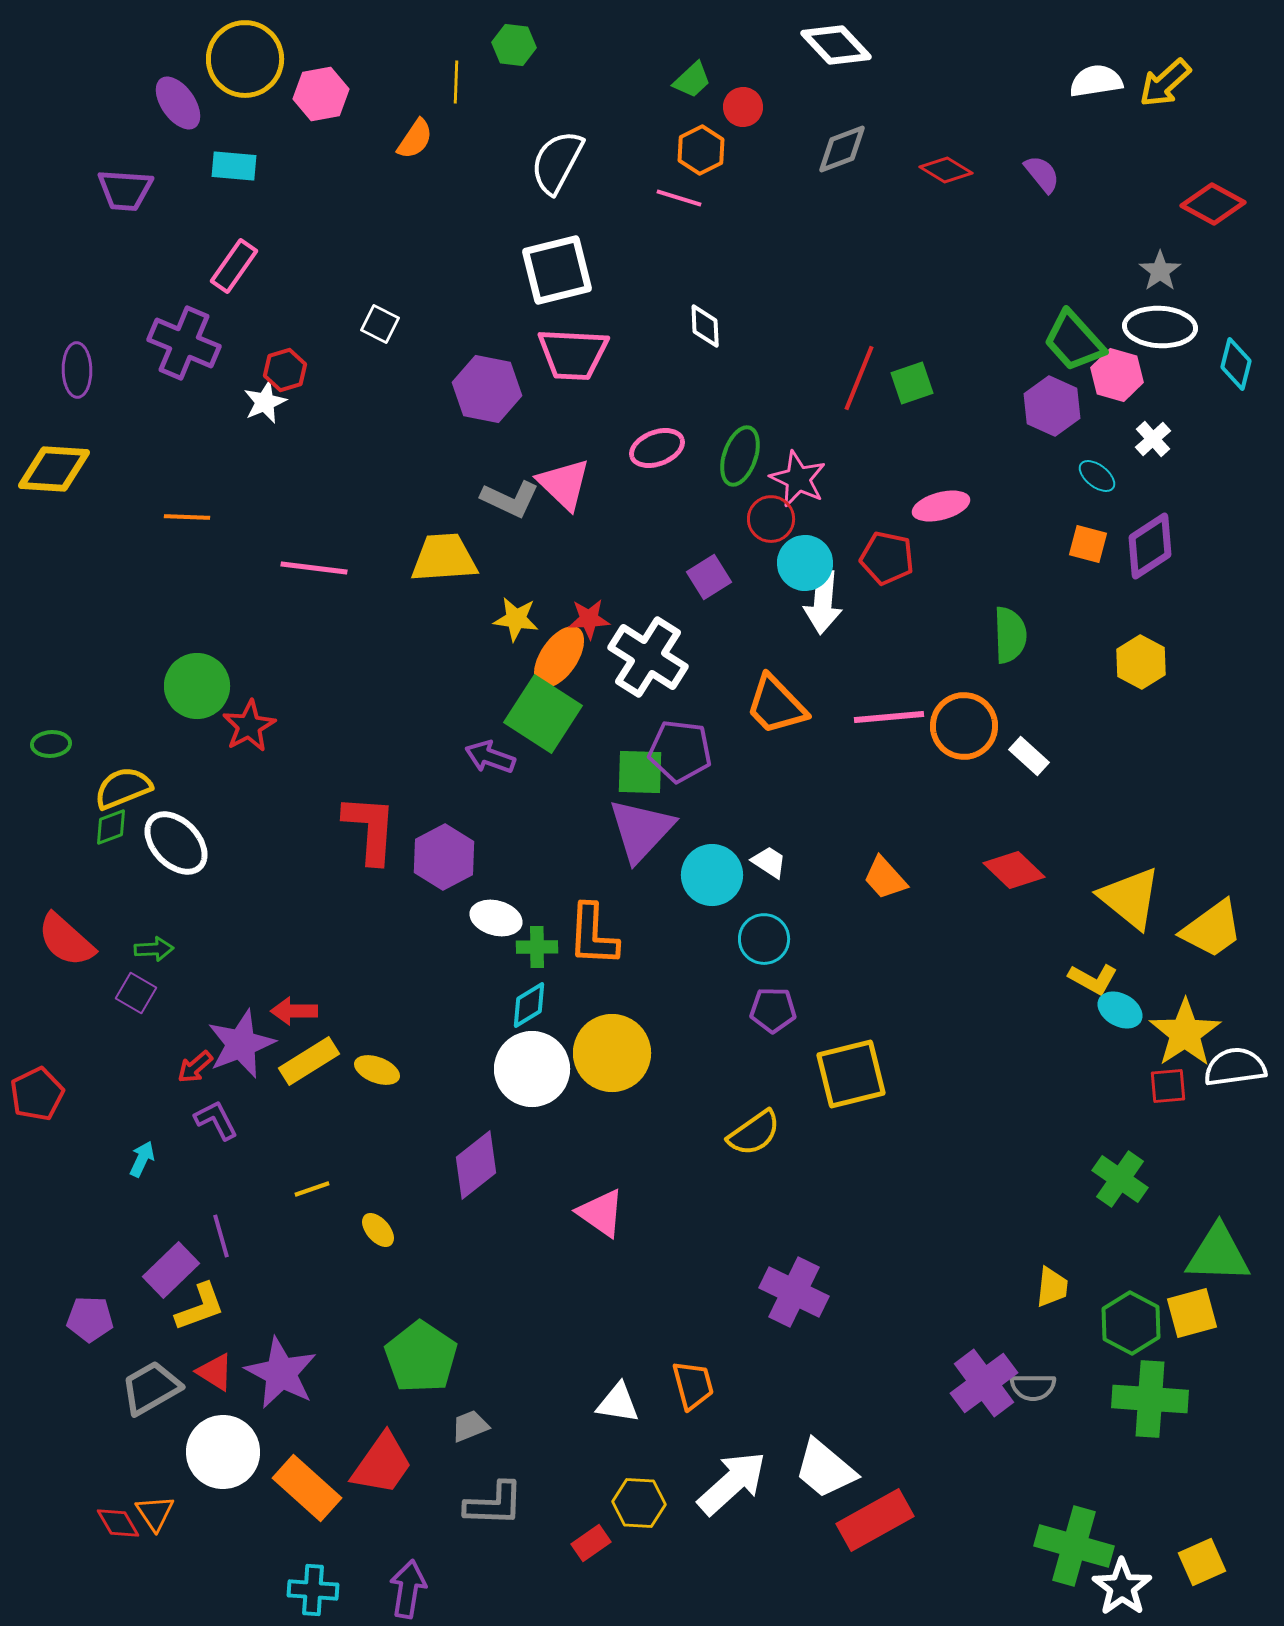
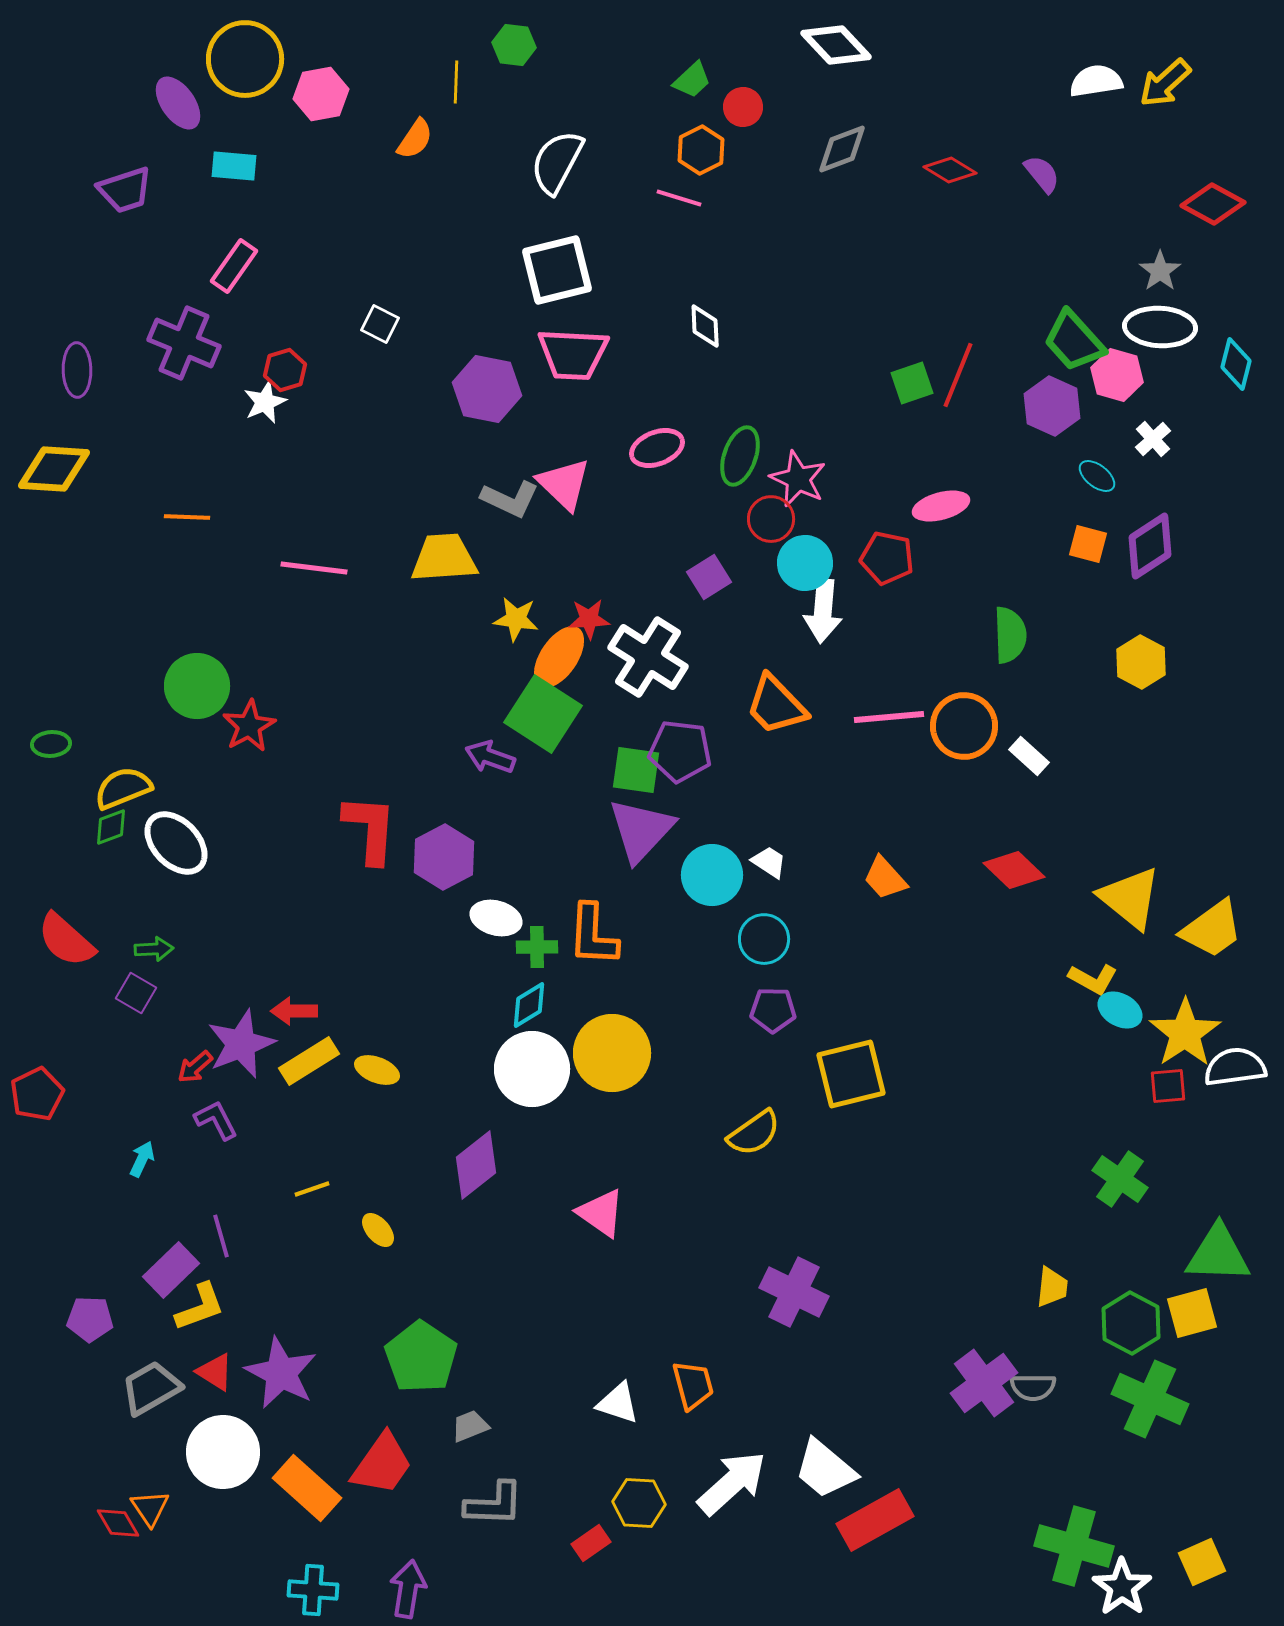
red diamond at (946, 170): moved 4 px right
purple trapezoid at (125, 190): rotated 22 degrees counterclockwise
red line at (859, 378): moved 99 px right, 3 px up
white arrow at (823, 602): moved 9 px down
green square at (640, 772): moved 4 px left, 2 px up; rotated 6 degrees clockwise
green cross at (1150, 1399): rotated 20 degrees clockwise
white triangle at (618, 1403): rotated 9 degrees clockwise
orange triangle at (155, 1513): moved 5 px left, 5 px up
